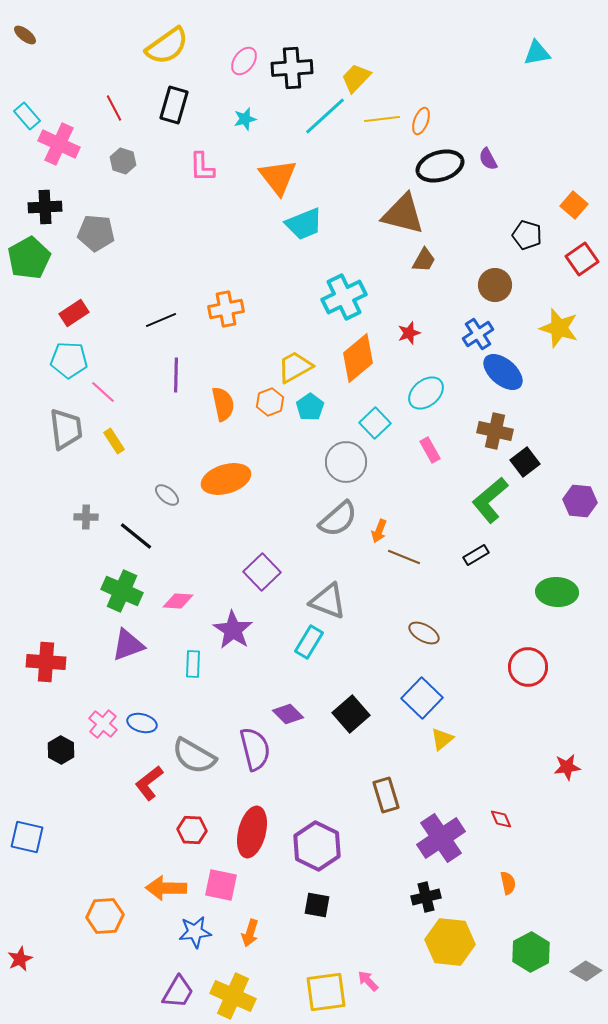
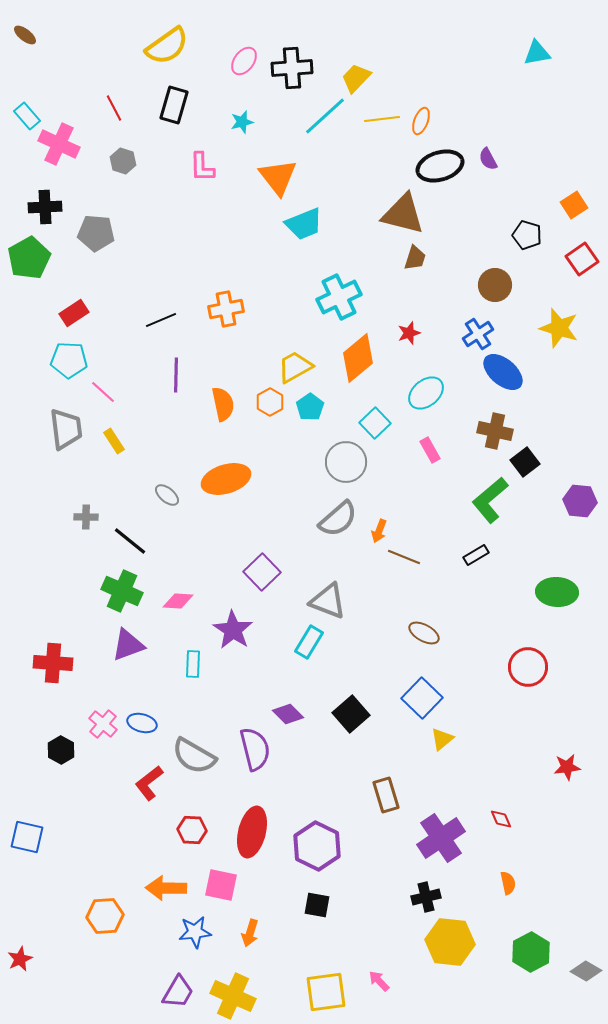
cyan star at (245, 119): moved 3 px left, 3 px down
orange square at (574, 205): rotated 16 degrees clockwise
brown trapezoid at (424, 260): moved 9 px left, 2 px up; rotated 12 degrees counterclockwise
cyan cross at (344, 297): moved 5 px left
orange hexagon at (270, 402): rotated 8 degrees counterclockwise
black line at (136, 536): moved 6 px left, 5 px down
red cross at (46, 662): moved 7 px right, 1 px down
pink arrow at (368, 981): moved 11 px right
